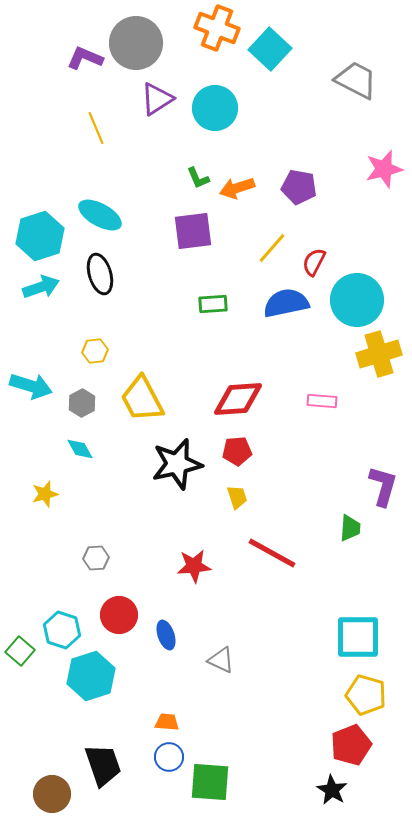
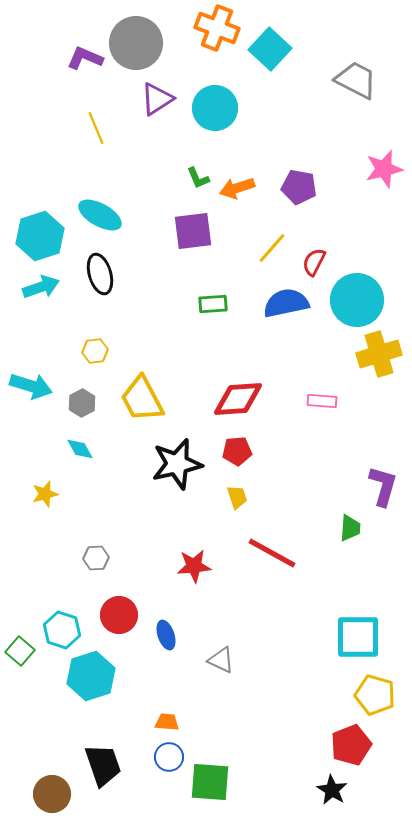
yellow pentagon at (366, 695): moved 9 px right
